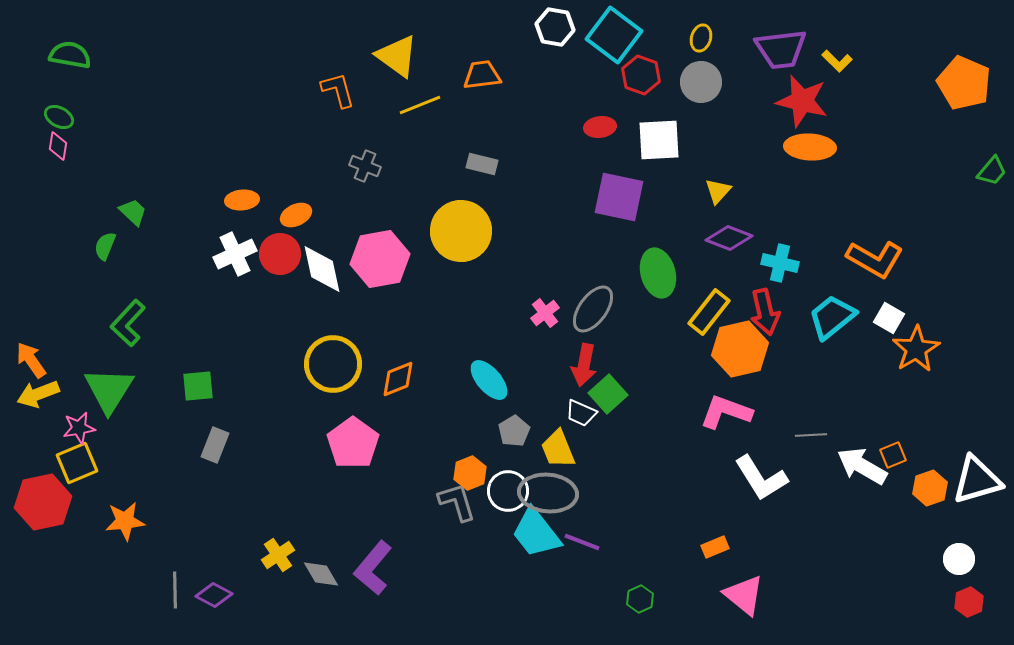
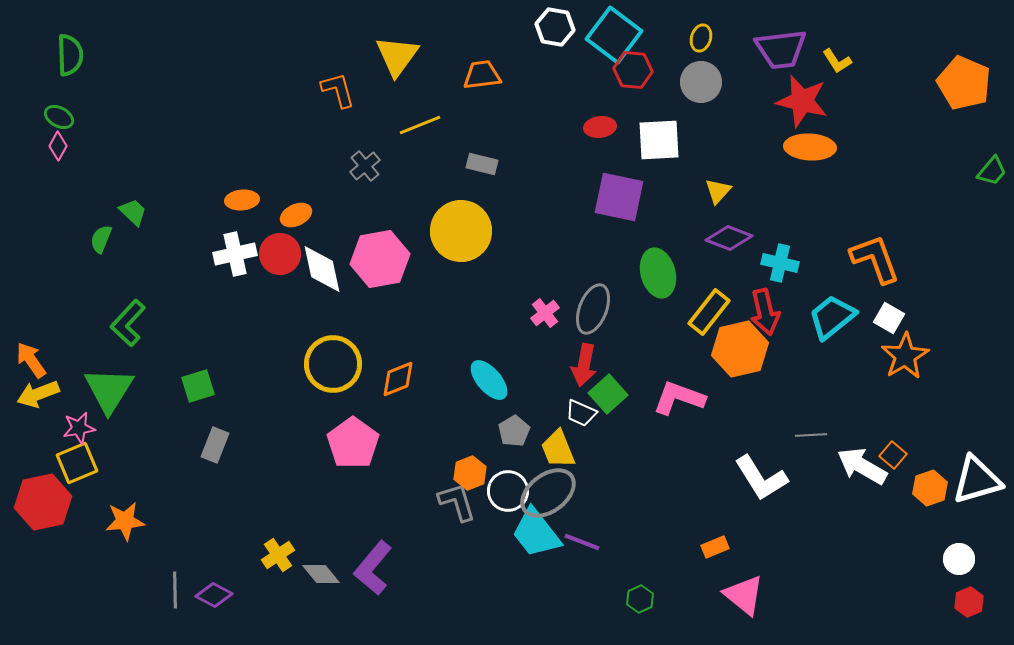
green semicircle at (70, 55): rotated 78 degrees clockwise
yellow triangle at (397, 56): rotated 30 degrees clockwise
yellow L-shape at (837, 61): rotated 12 degrees clockwise
red hexagon at (641, 75): moved 8 px left, 5 px up; rotated 15 degrees counterclockwise
yellow line at (420, 105): moved 20 px down
pink diamond at (58, 146): rotated 20 degrees clockwise
gray cross at (365, 166): rotated 28 degrees clockwise
green semicircle at (105, 246): moved 4 px left, 7 px up
white cross at (235, 254): rotated 12 degrees clockwise
orange L-shape at (875, 259): rotated 140 degrees counterclockwise
gray ellipse at (593, 309): rotated 15 degrees counterclockwise
orange star at (916, 349): moved 11 px left, 7 px down
green square at (198, 386): rotated 12 degrees counterclockwise
pink L-shape at (726, 412): moved 47 px left, 14 px up
orange square at (893, 455): rotated 28 degrees counterclockwise
gray ellipse at (548, 493): rotated 42 degrees counterclockwise
gray diamond at (321, 574): rotated 9 degrees counterclockwise
